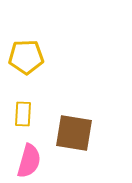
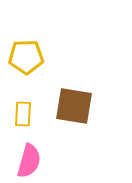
brown square: moved 27 px up
